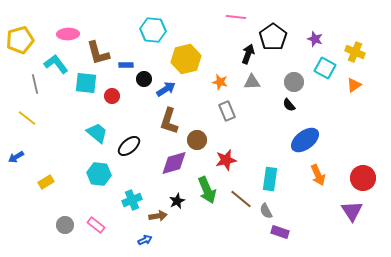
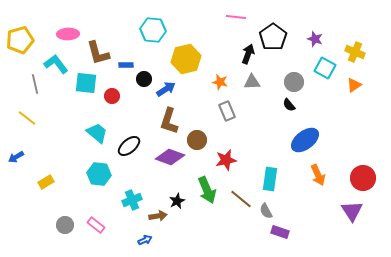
purple diamond at (174, 163): moved 4 px left, 6 px up; rotated 36 degrees clockwise
